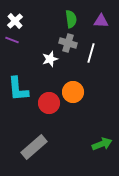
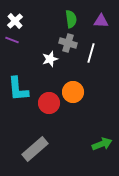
gray rectangle: moved 1 px right, 2 px down
